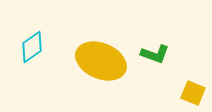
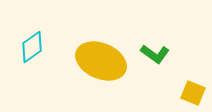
green L-shape: rotated 16 degrees clockwise
